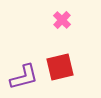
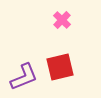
purple L-shape: rotated 8 degrees counterclockwise
